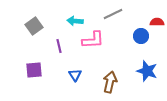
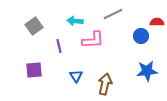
blue star: rotated 25 degrees counterclockwise
blue triangle: moved 1 px right, 1 px down
brown arrow: moved 5 px left, 2 px down
